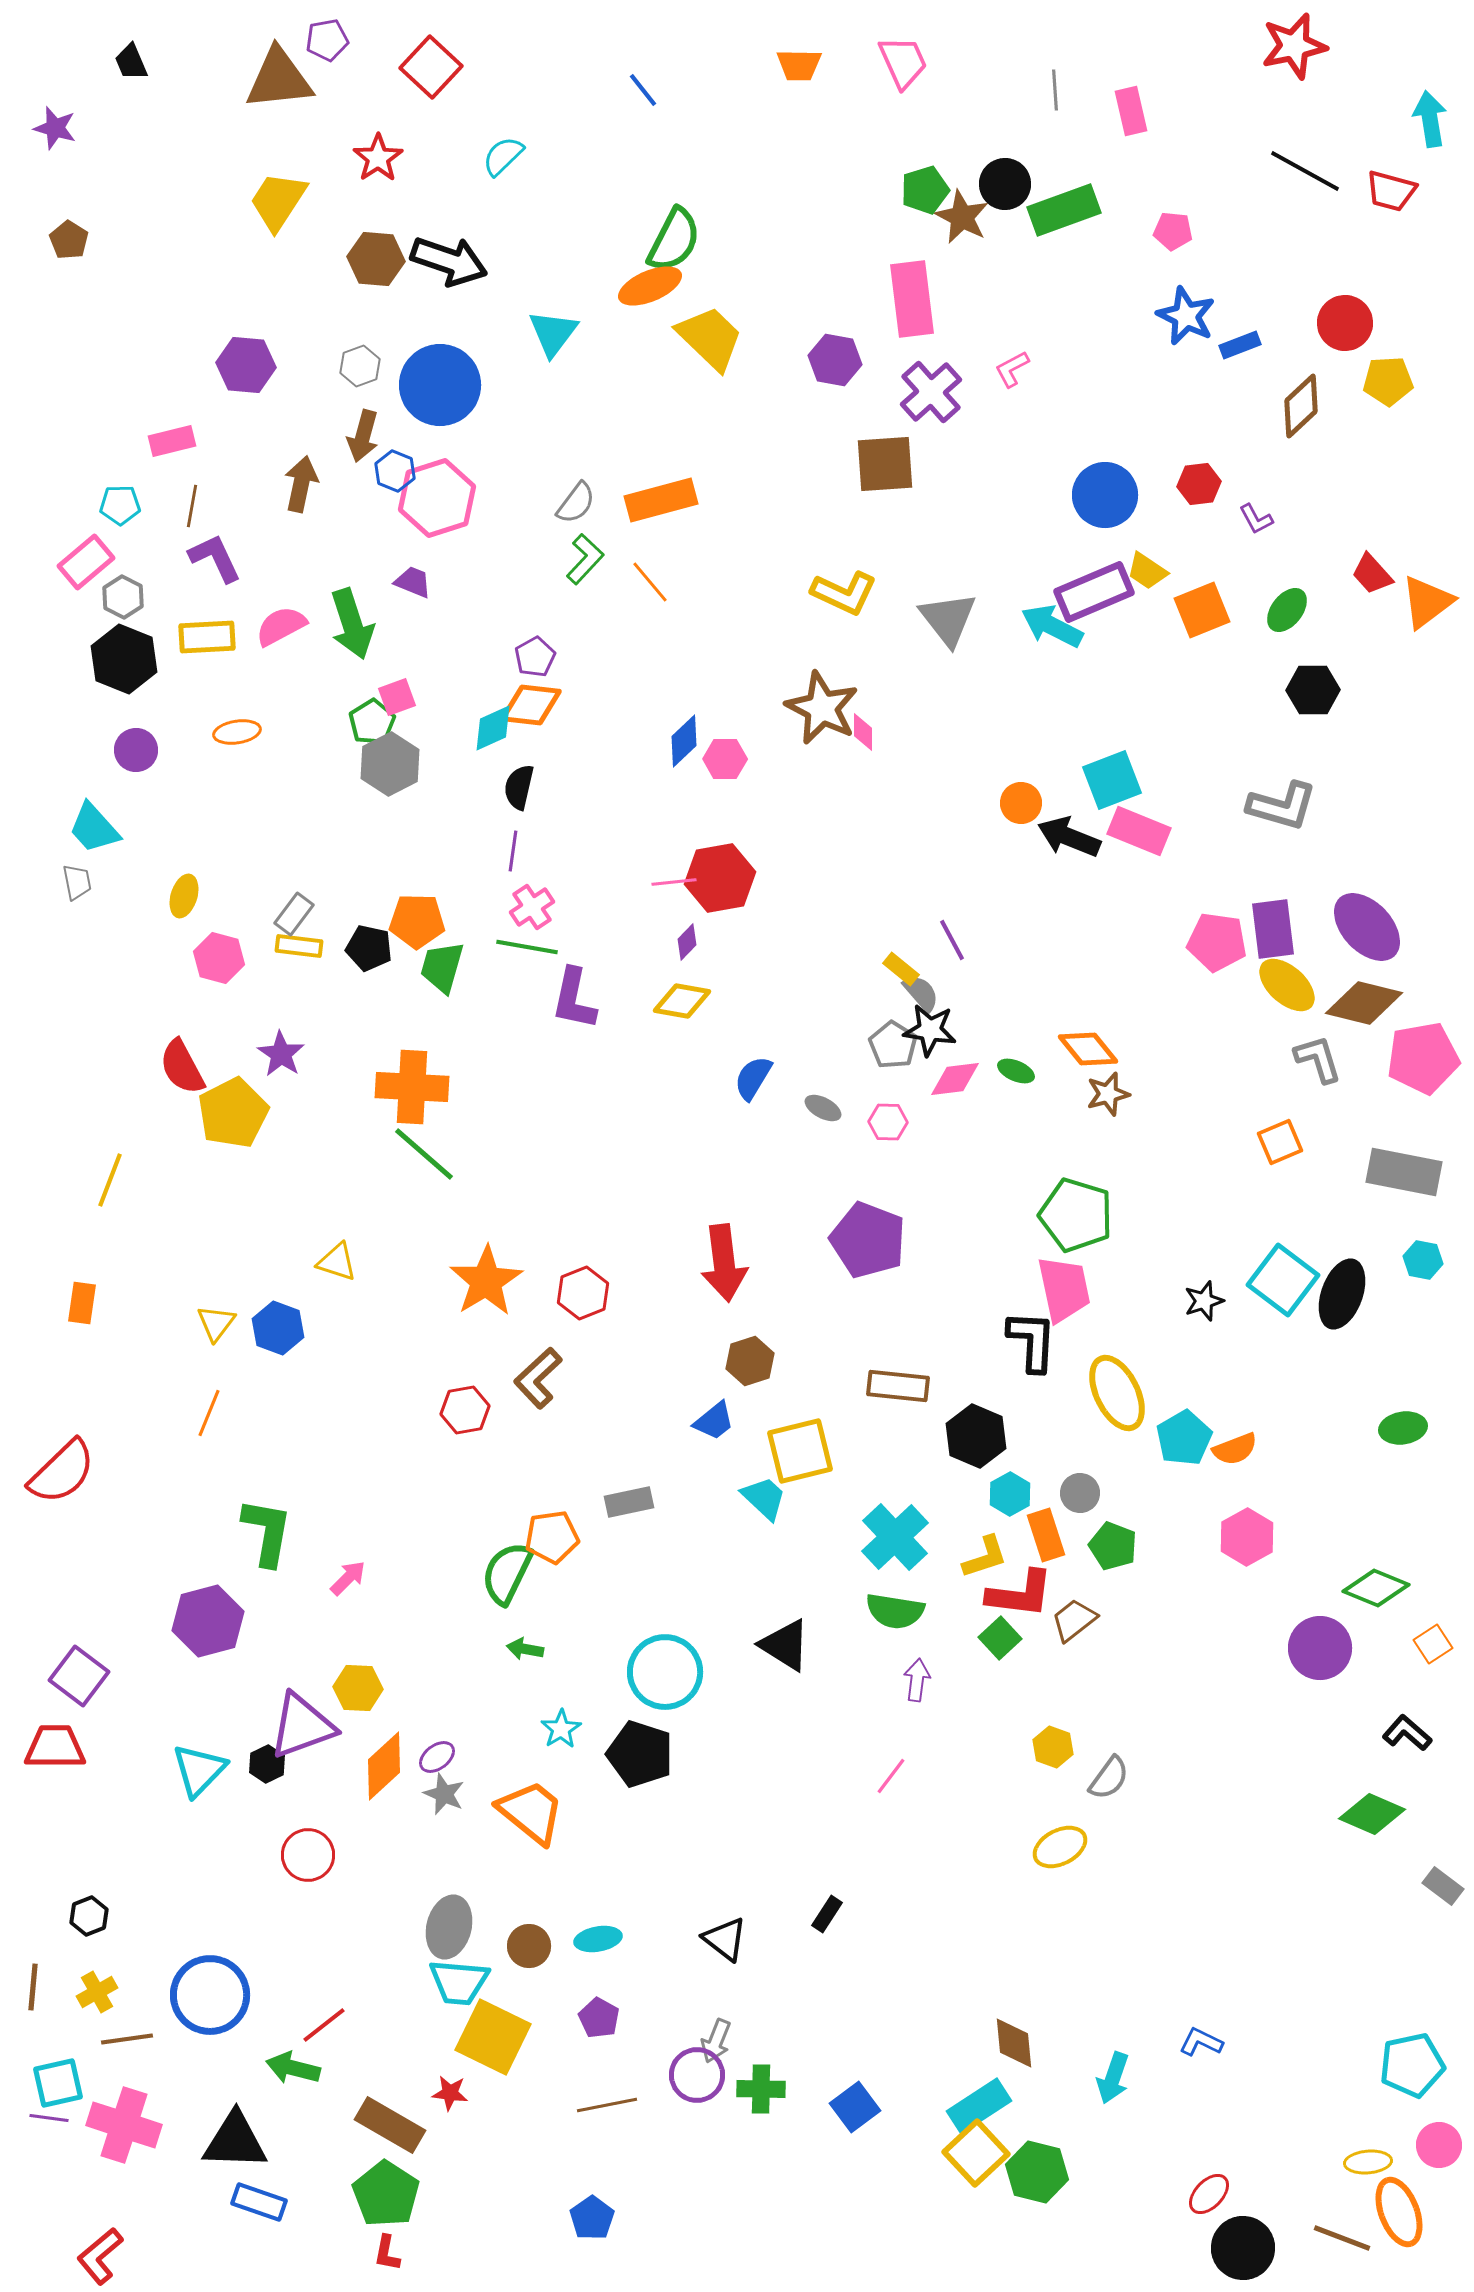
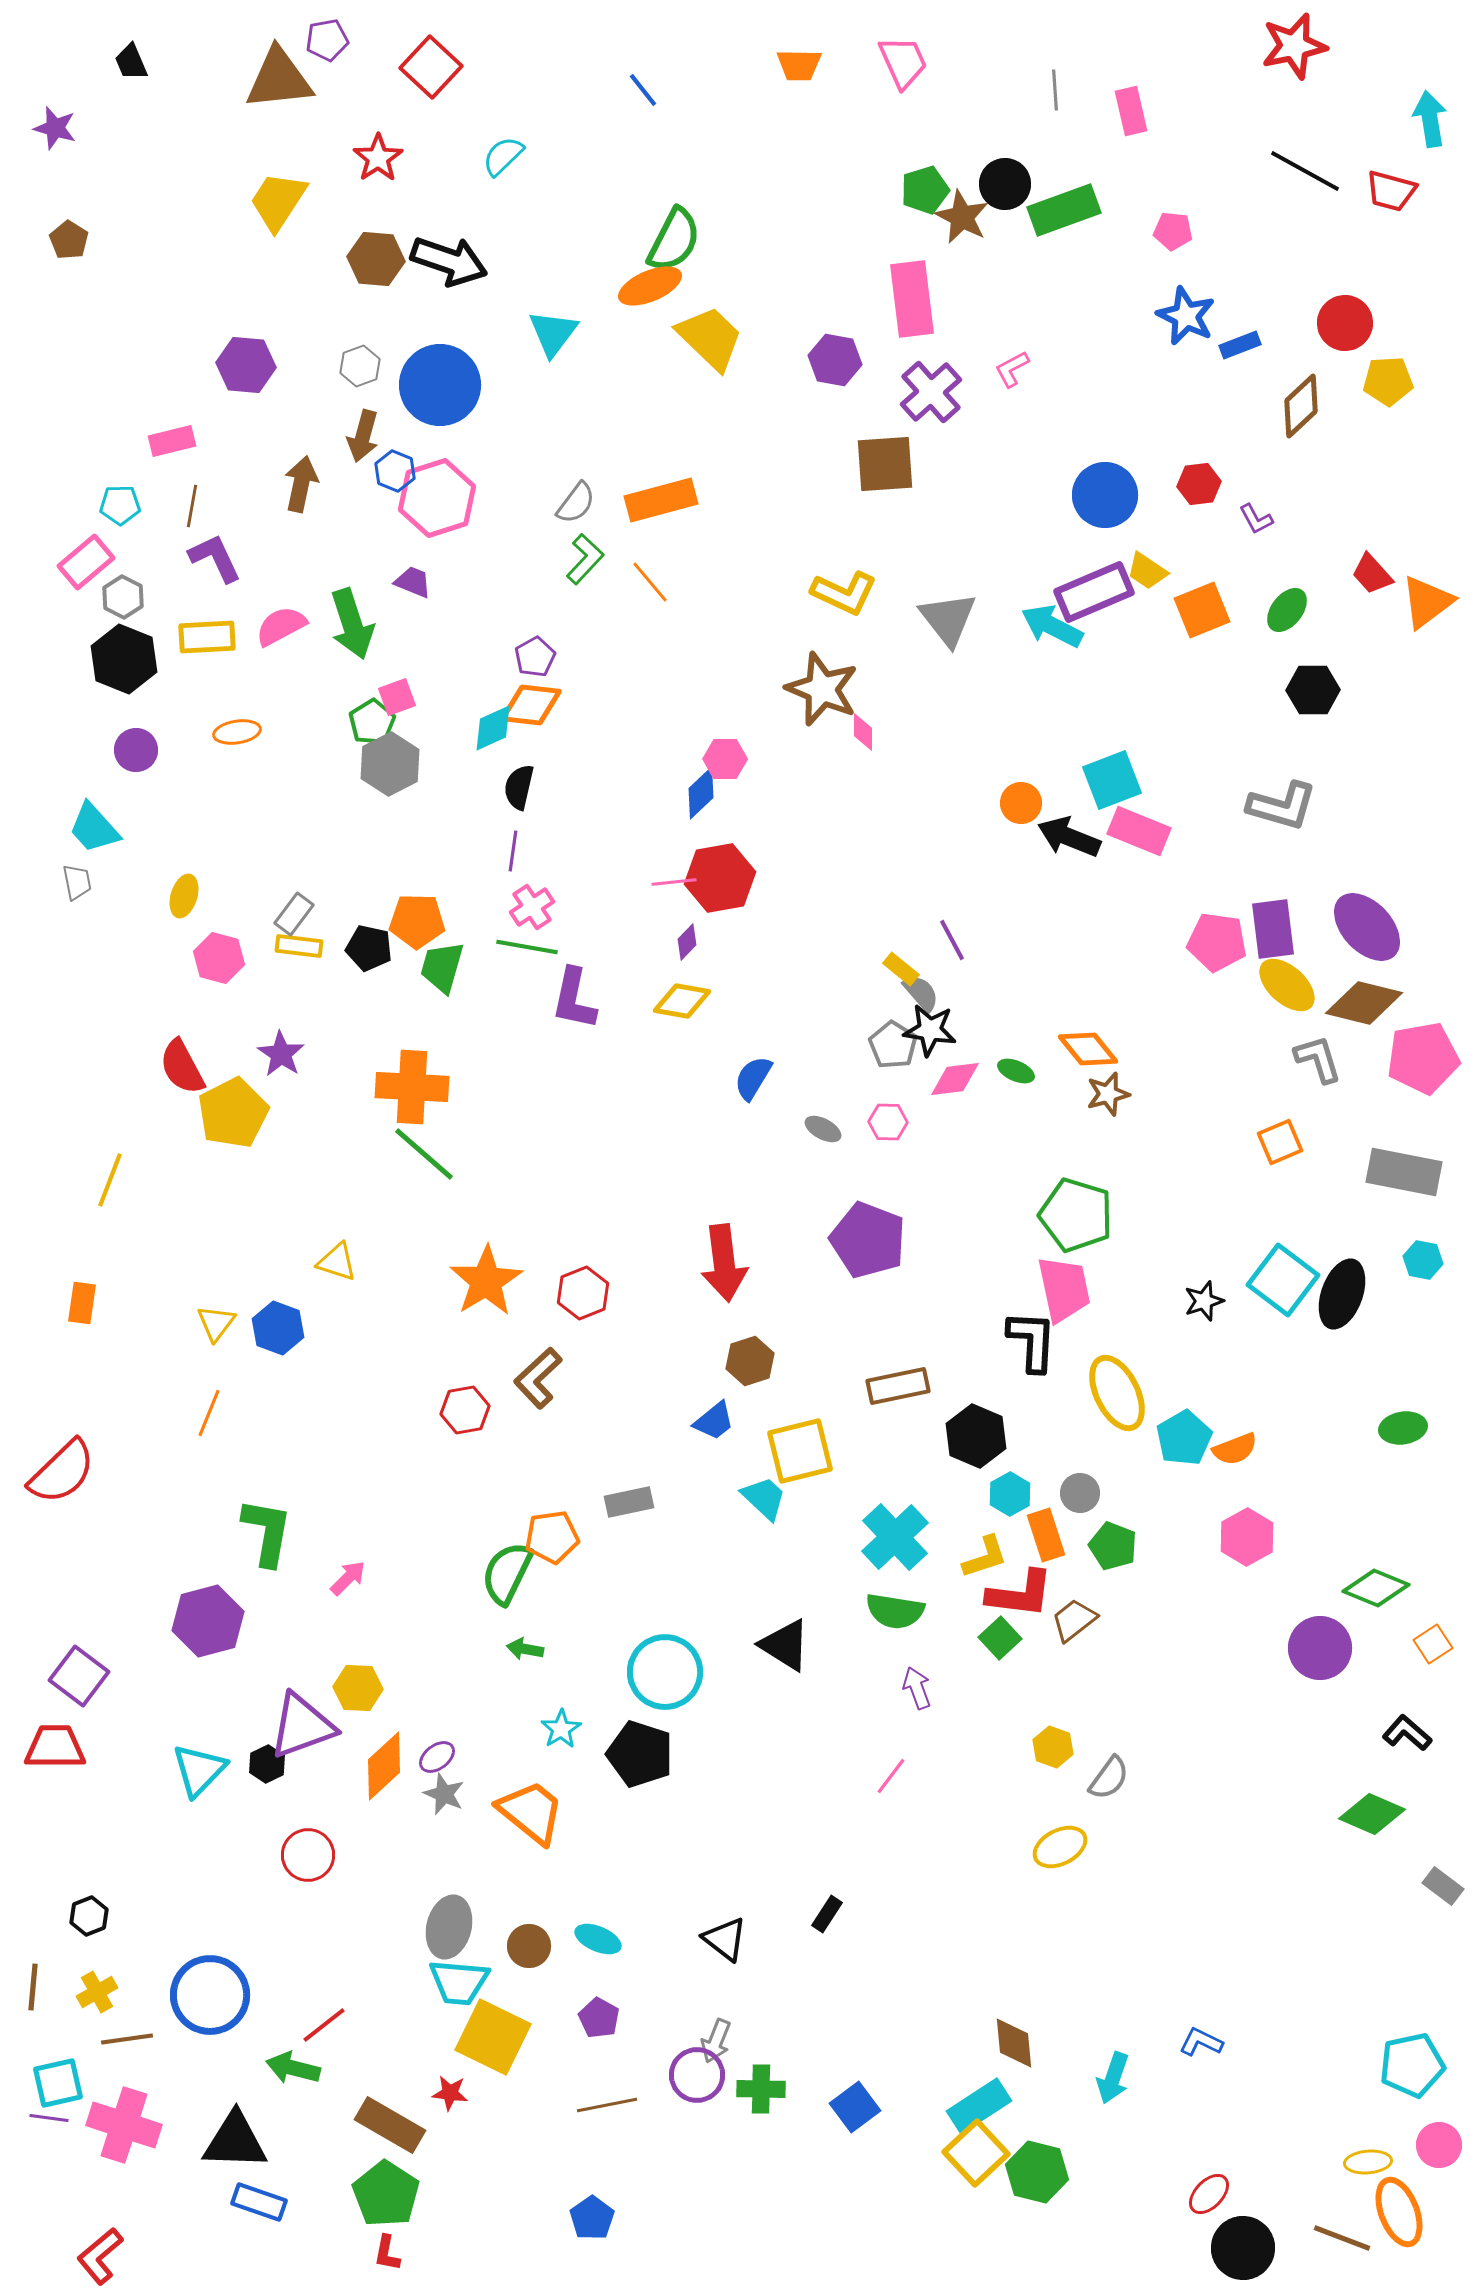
brown star at (822, 708): moved 19 px up; rotated 4 degrees counterclockwise
blue diamond at (684, 741): moved 17 px right, 52 px down
gray ellipse at (823, 1108): moved 21 px down
brown rectangle at (898, 1386): rotated 18 degrees counterclockwise
purple arrow at (917, 1680): moved 8 px down; rotated 27 degrees counterclockwise
cyan ellipse at (598, 1939): rotated 33 degrees clockwise
